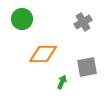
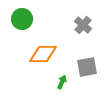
gray cross: moved 3 px down; rotated 18 degrees counterclockwise
